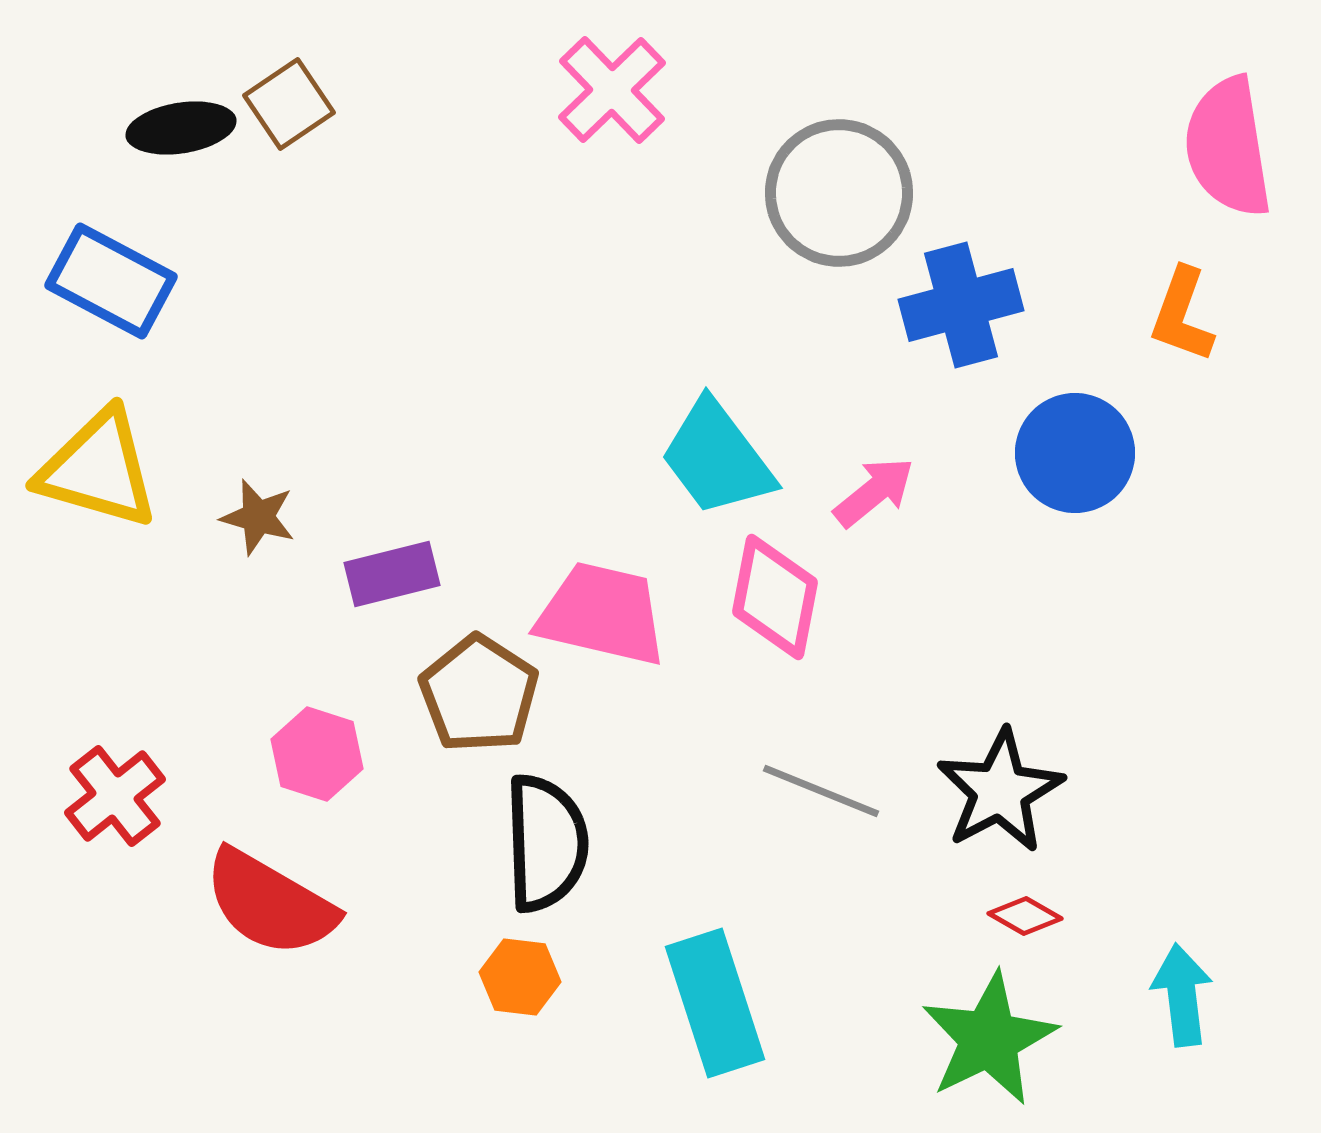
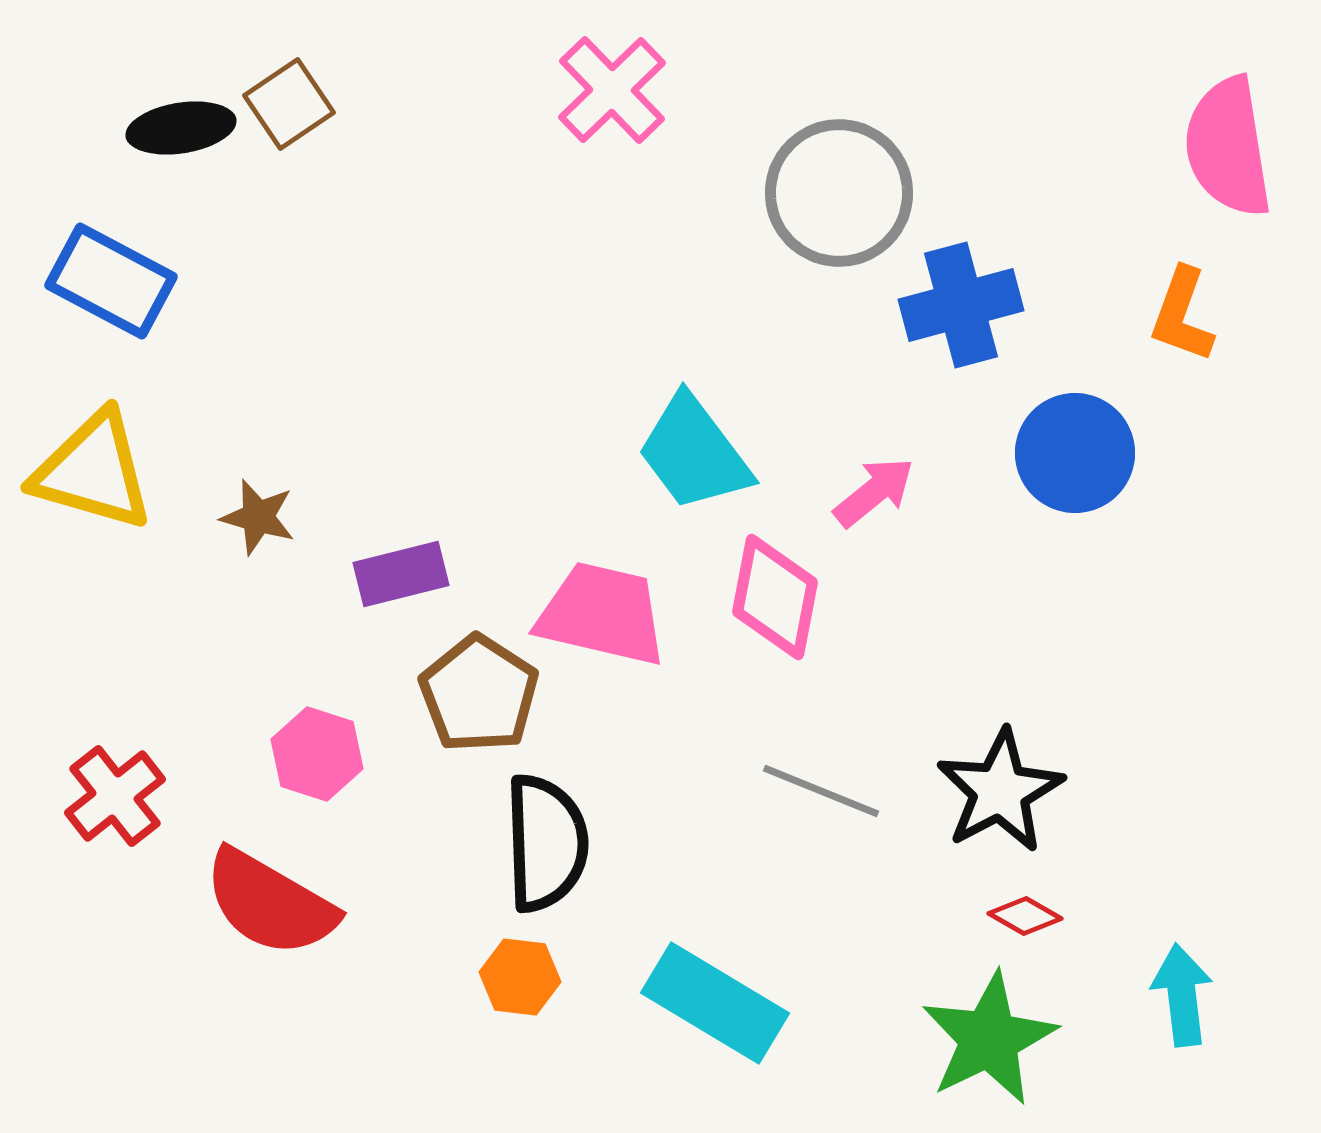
cyan trapezoid: moved 23 px left, 5 px up
yellow triangle: moved 5 px left, 2 px down
purple rectangle: moved 9 px right
cyan rectangle: rotated 41 degrees counterclockwise
